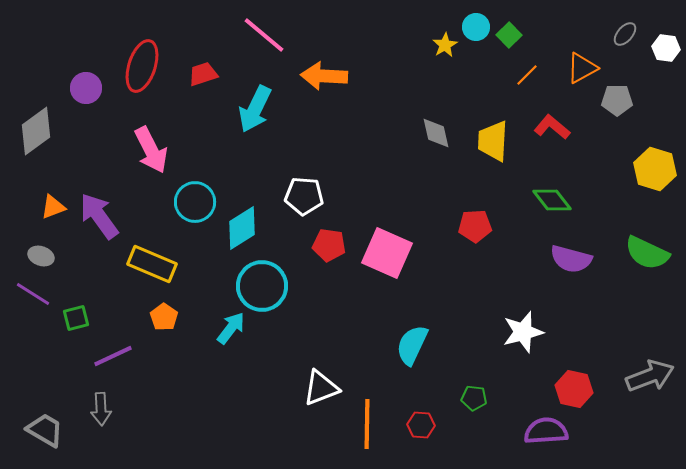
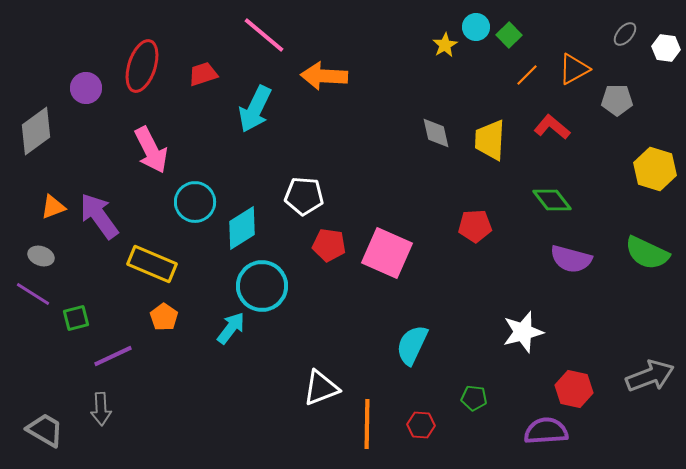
orange triangle at (582, 68): moved 8 px left, 1 px down
yellow trapezoid at (493, 141): moved 3 px left, 1 px up
